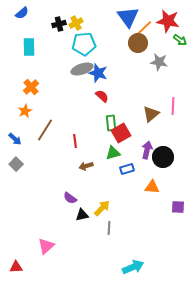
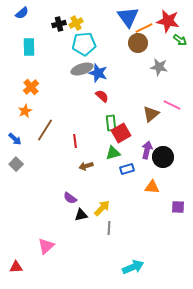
orange line: rotated 18 degrees clockwise
gray star: moved 5 px down
pink line: moved 1 px left, 1 px up; rotated 66 degrees counterclockwise
black triangle: moved 1 px left
